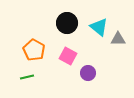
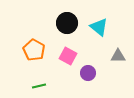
gray triangle: moved 17 px down
green line: moved 12 px right, 9 px down
